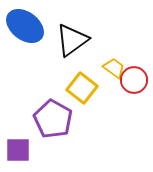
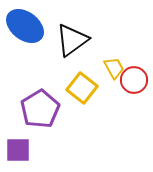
yellow trapezoid: rotated 25 degrees clockwise
purple pentagon: moved 13 px left, 10 px up; rotated 12 degrees clockwise
